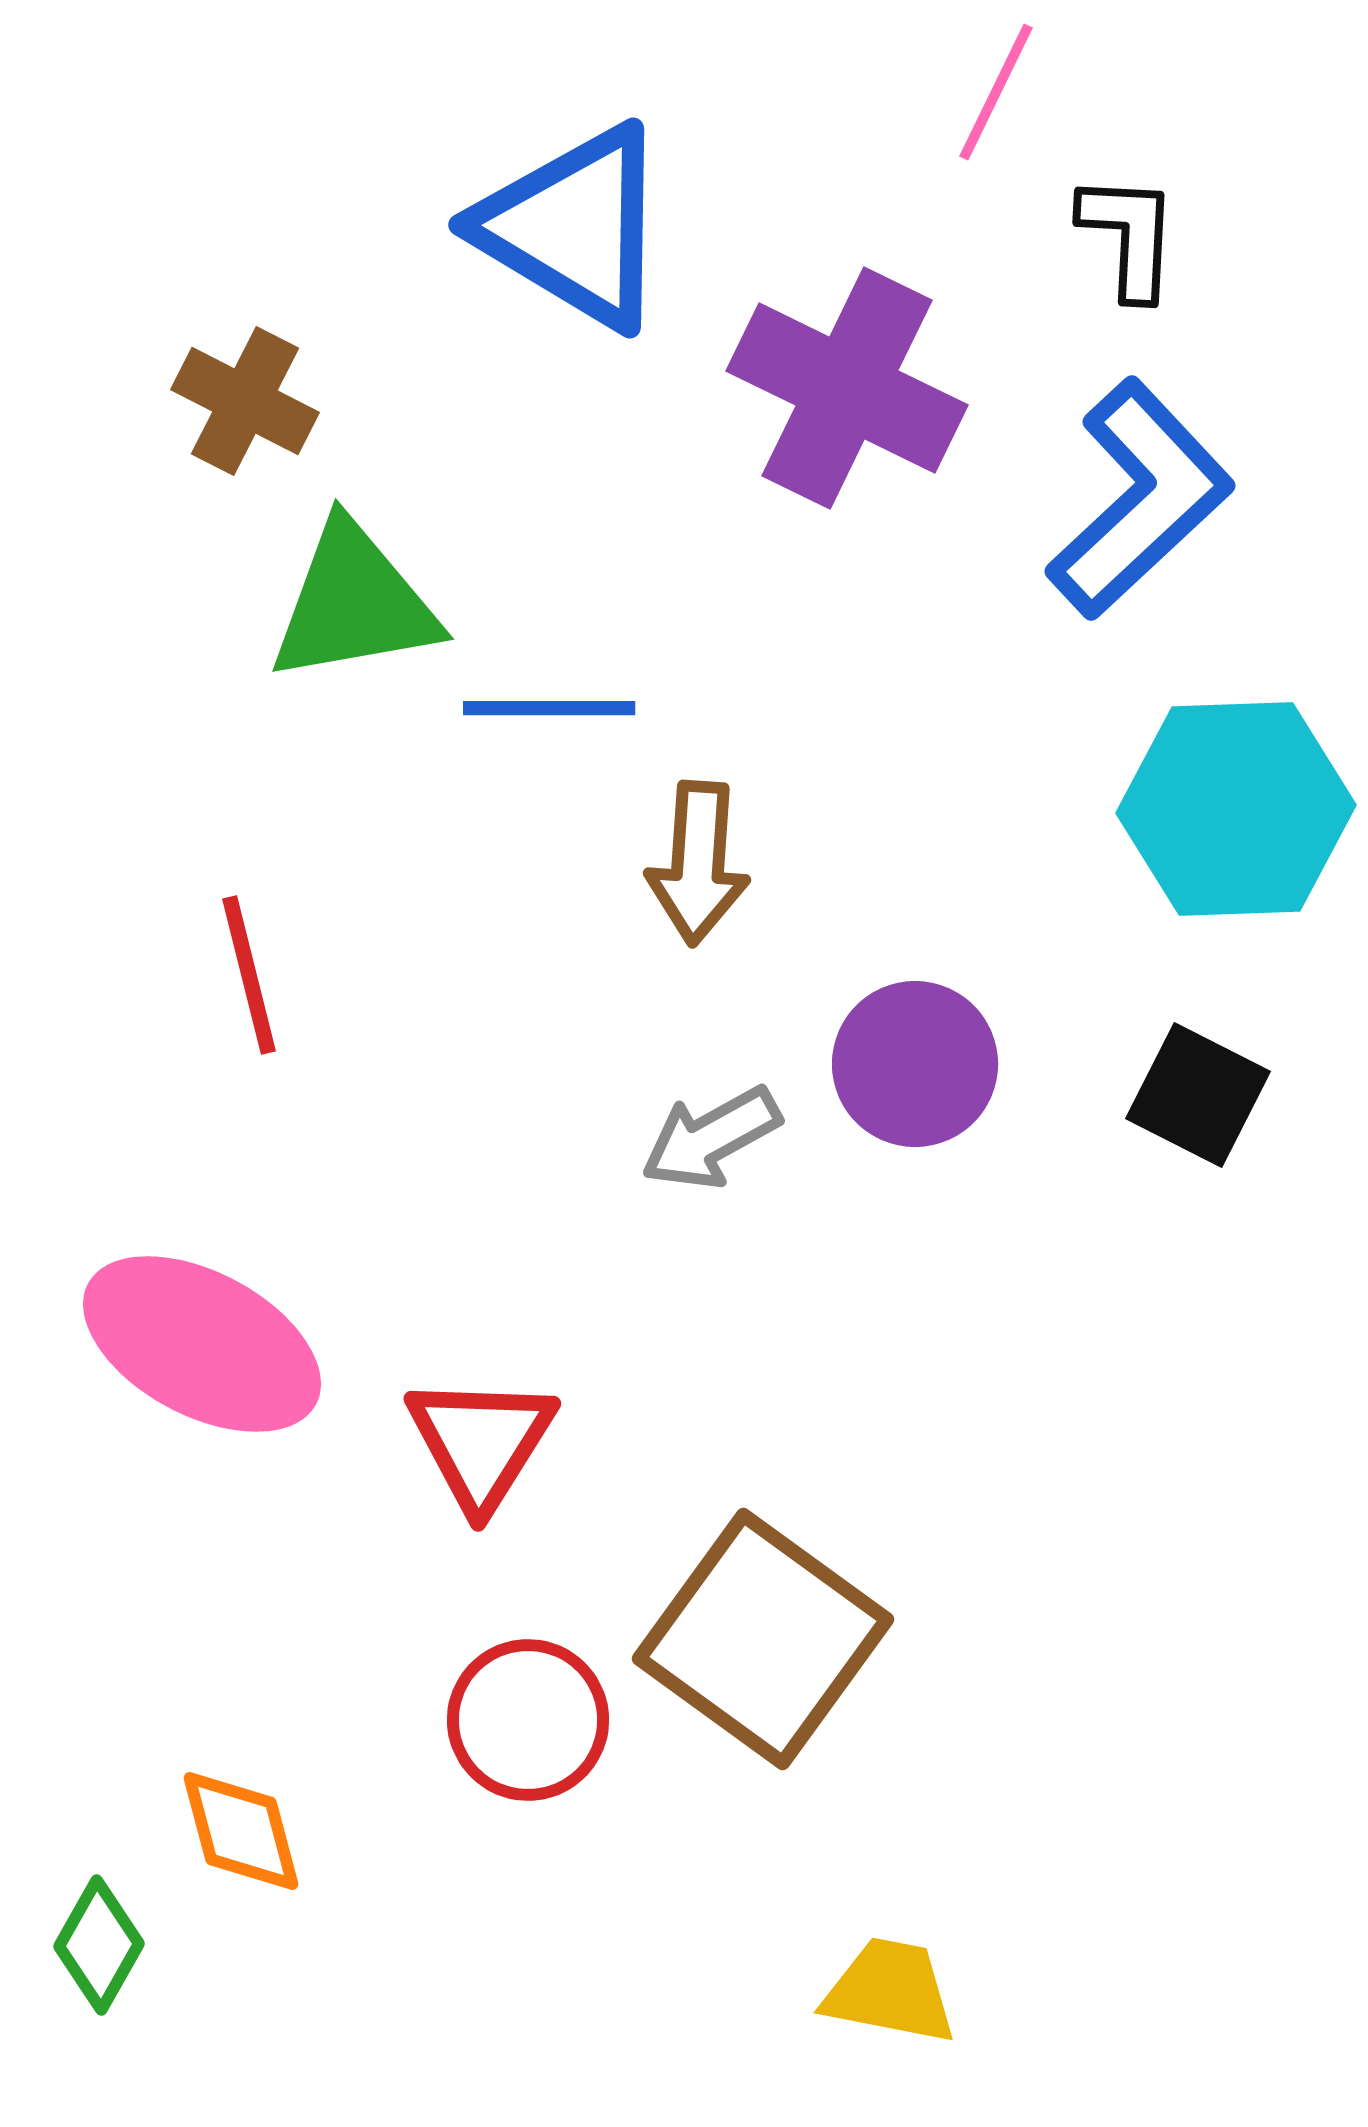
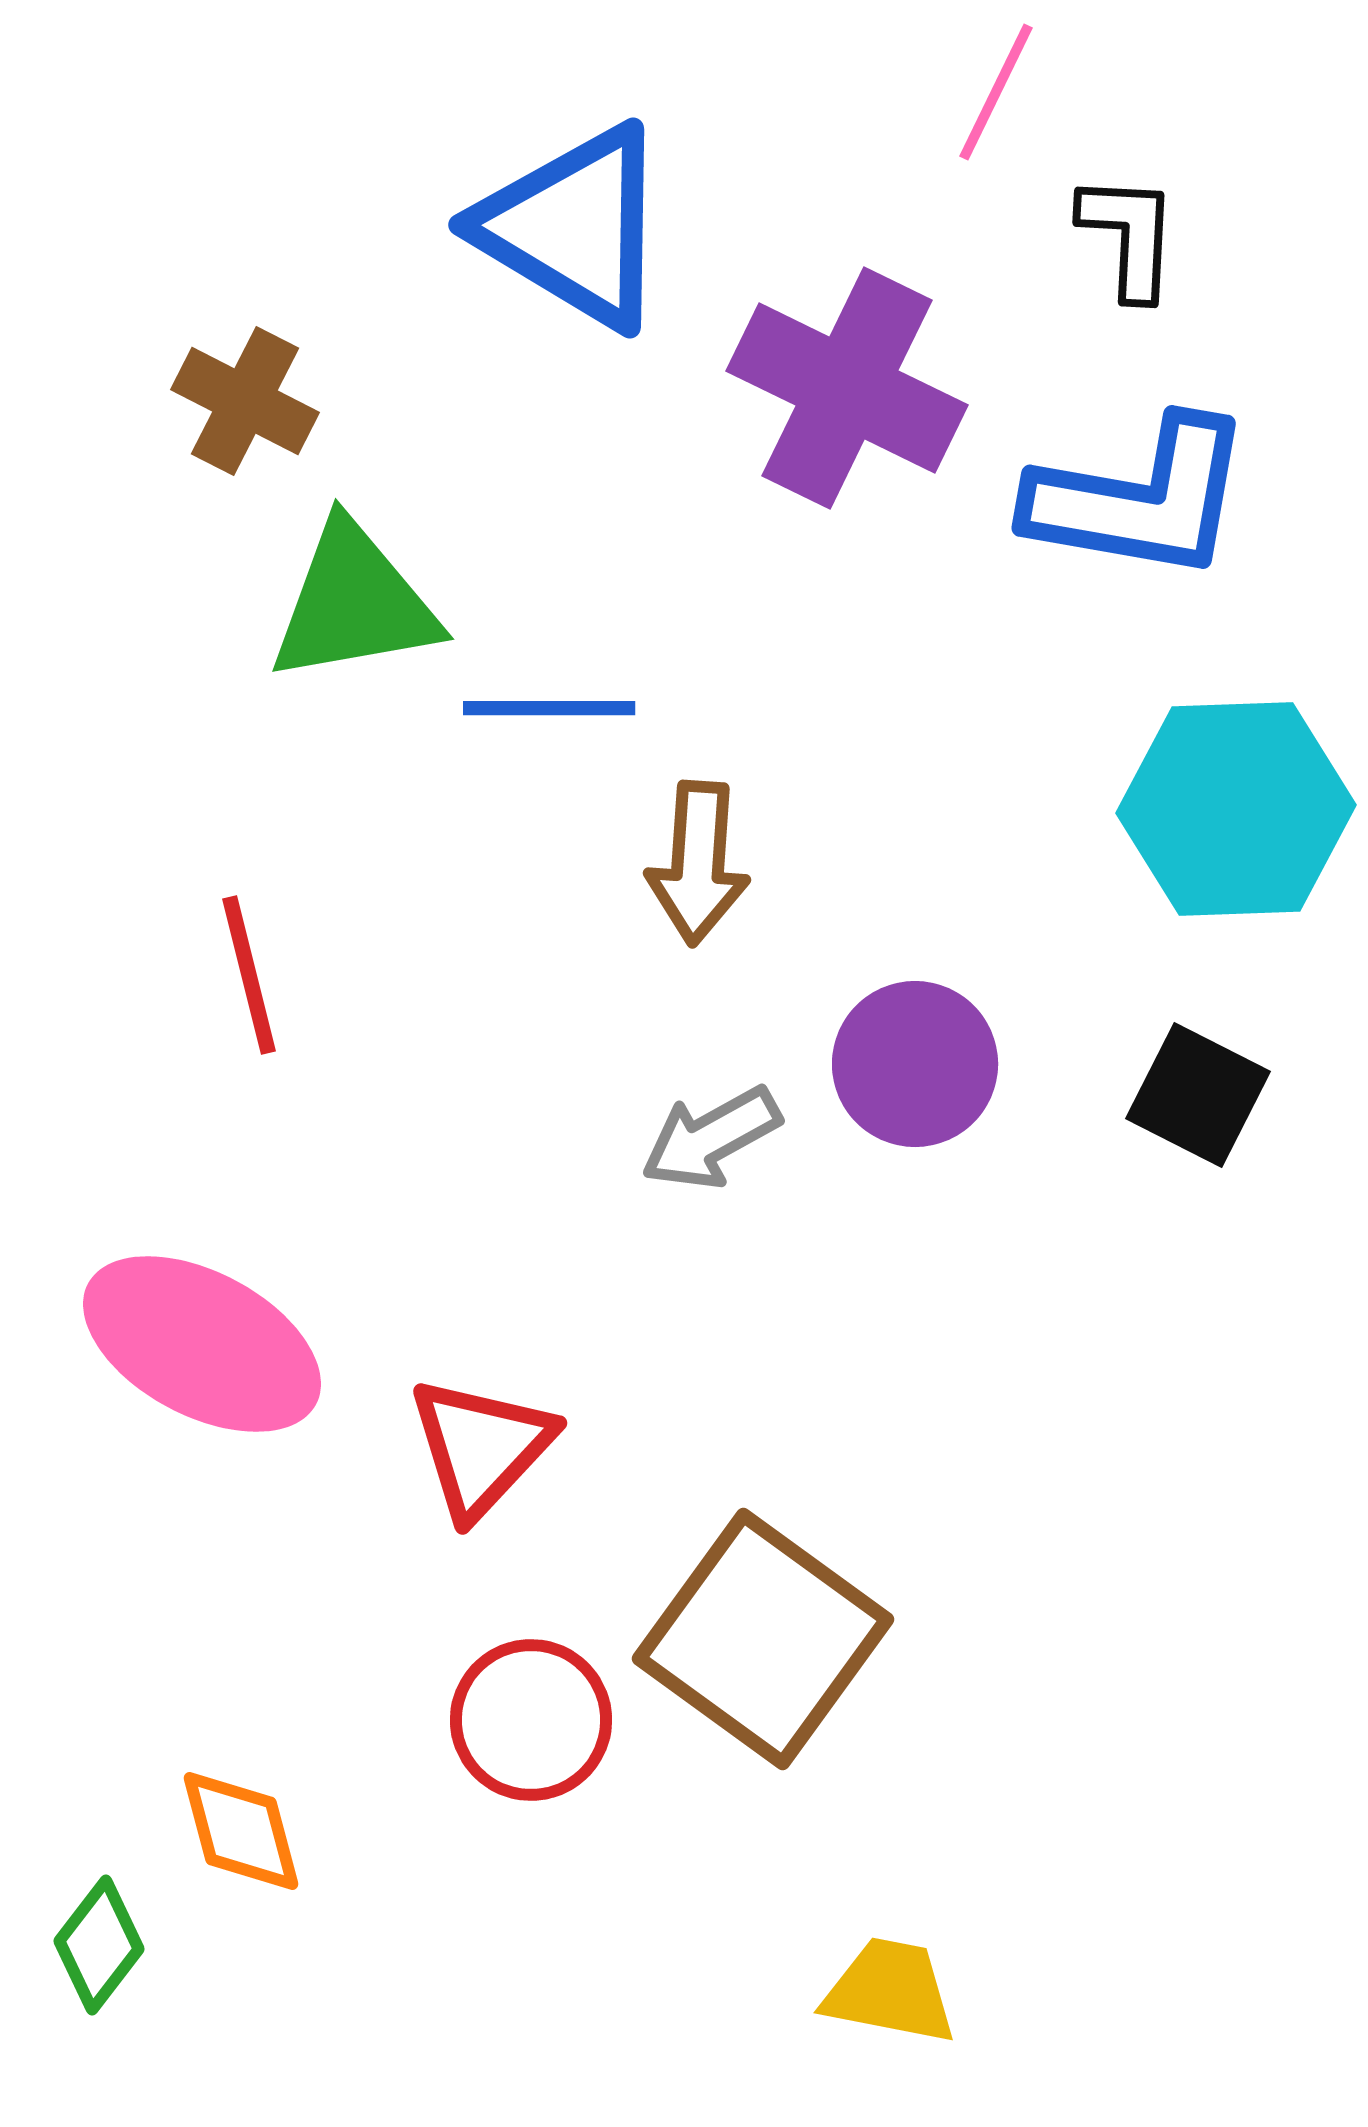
blue L-shape: rotated 53 degrees clockwise
red triangle: moved 5 px down; rotated 11 degrees clockwise
red circle: moved 3 px right
green diamond: rotated 8 degrees clockwise
